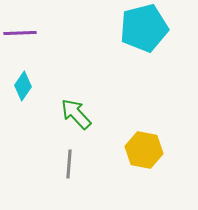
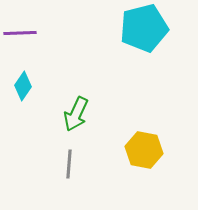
green arrow: rotated 112 degrees counterclockwise
